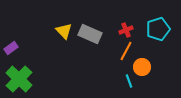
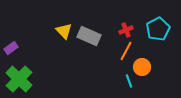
cyan pentagon: rotated 10 degrees counterclockwise
gray rectangle: moved 1 px left, 2 px down
